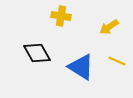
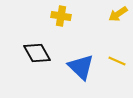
yellow arrow: moved 9 px right, 13 px up
blue triangle: rotated 12 degrees clockwise
